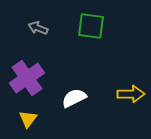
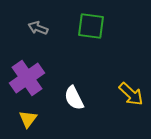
yellow arrow: rotated 44 degrees clockwise
white semicircle: rotated 90 degrees counterclockwise
